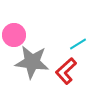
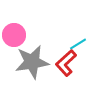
gray star: rotated 16 degrees counterclockwise
red L-shape: moved 8 px up
